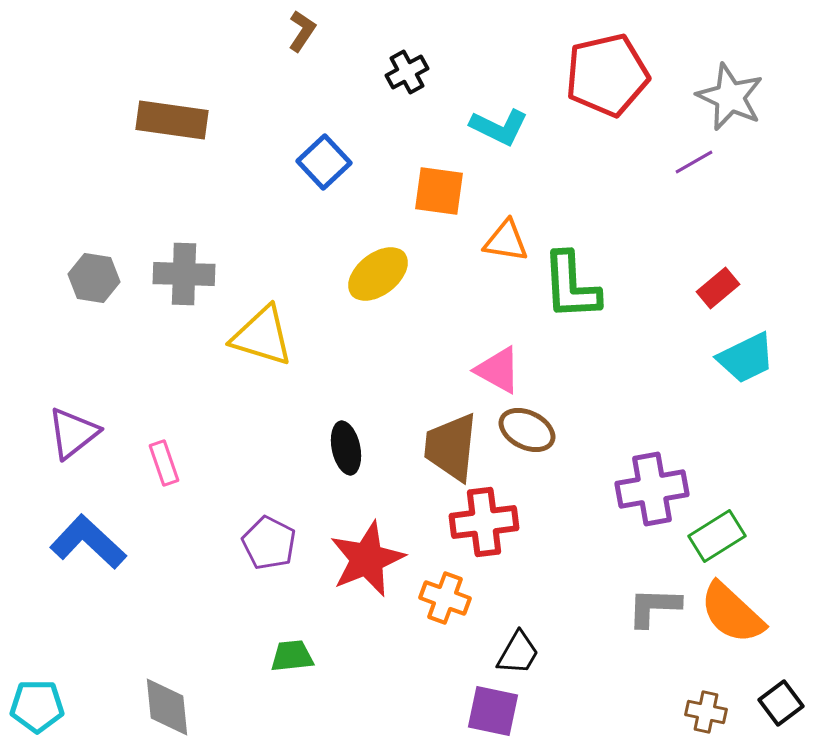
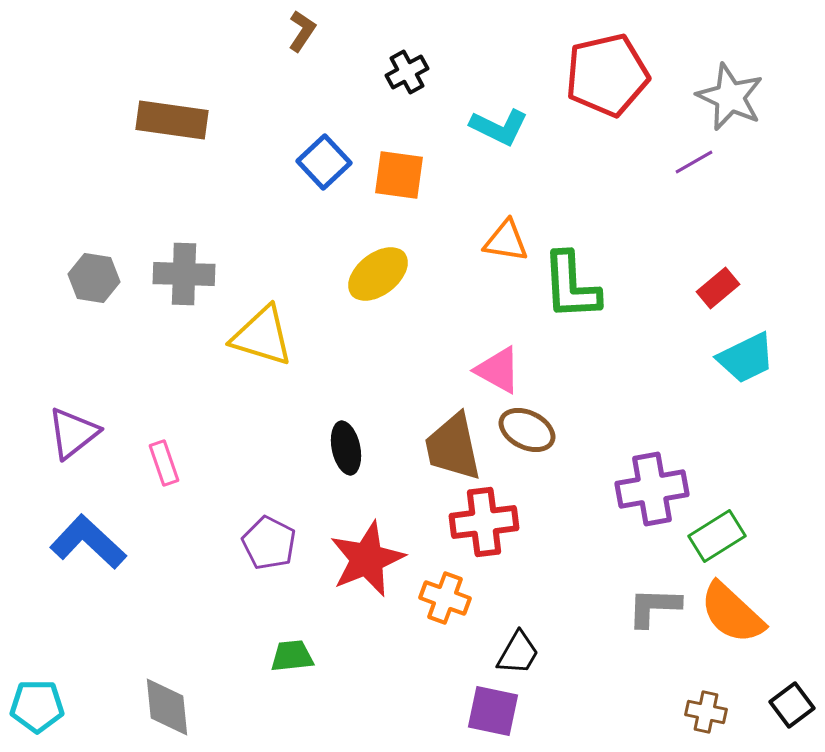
orange square: moved 40 px left, 16 px up
brown trapezoid: moved 2 px right; rotated 18 degrees counterclockwise
black square: moved 11 px right, 2 px down
